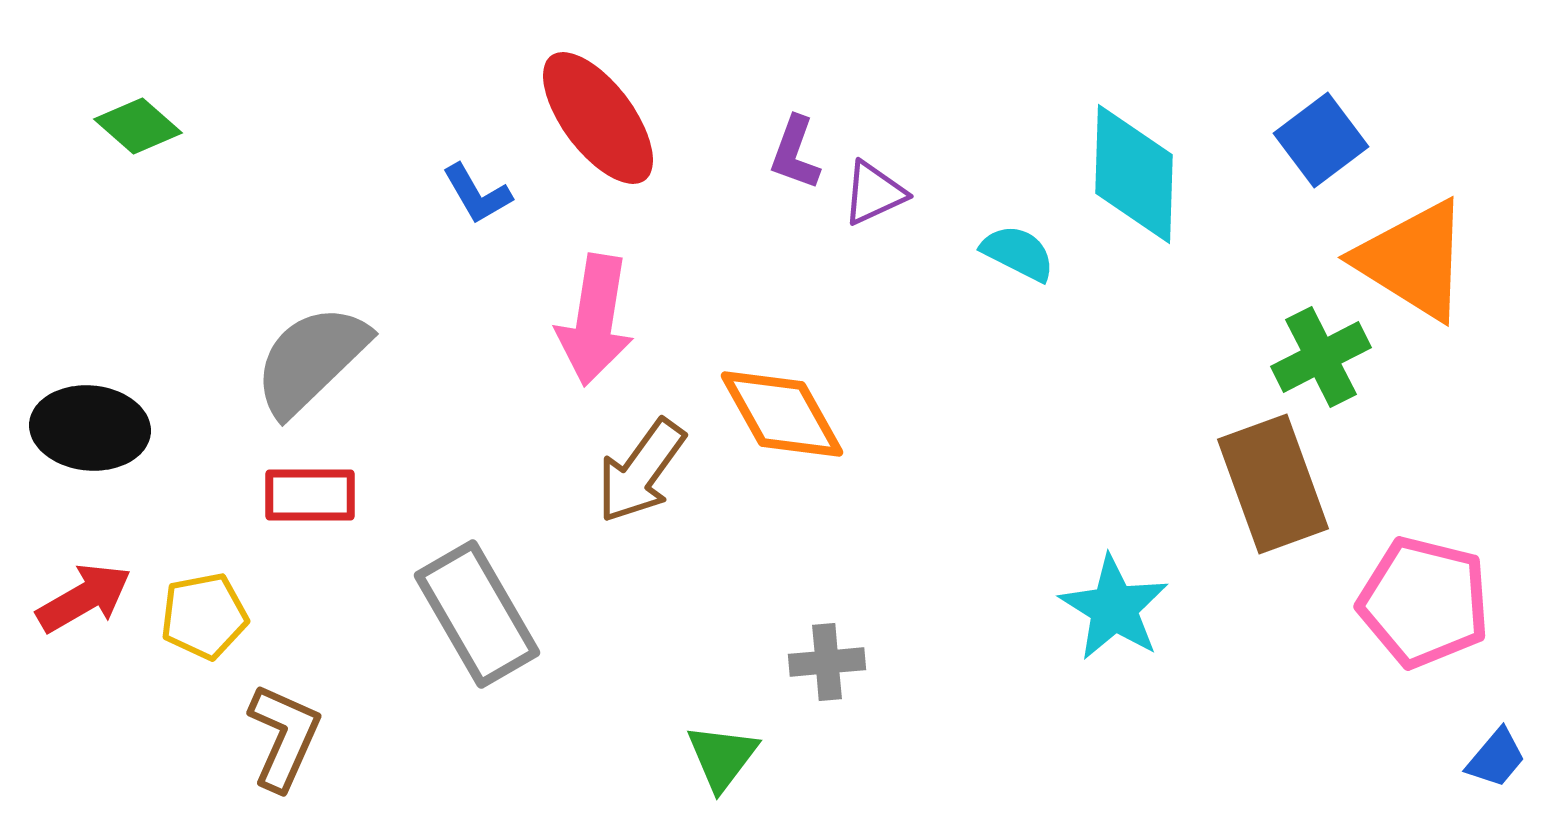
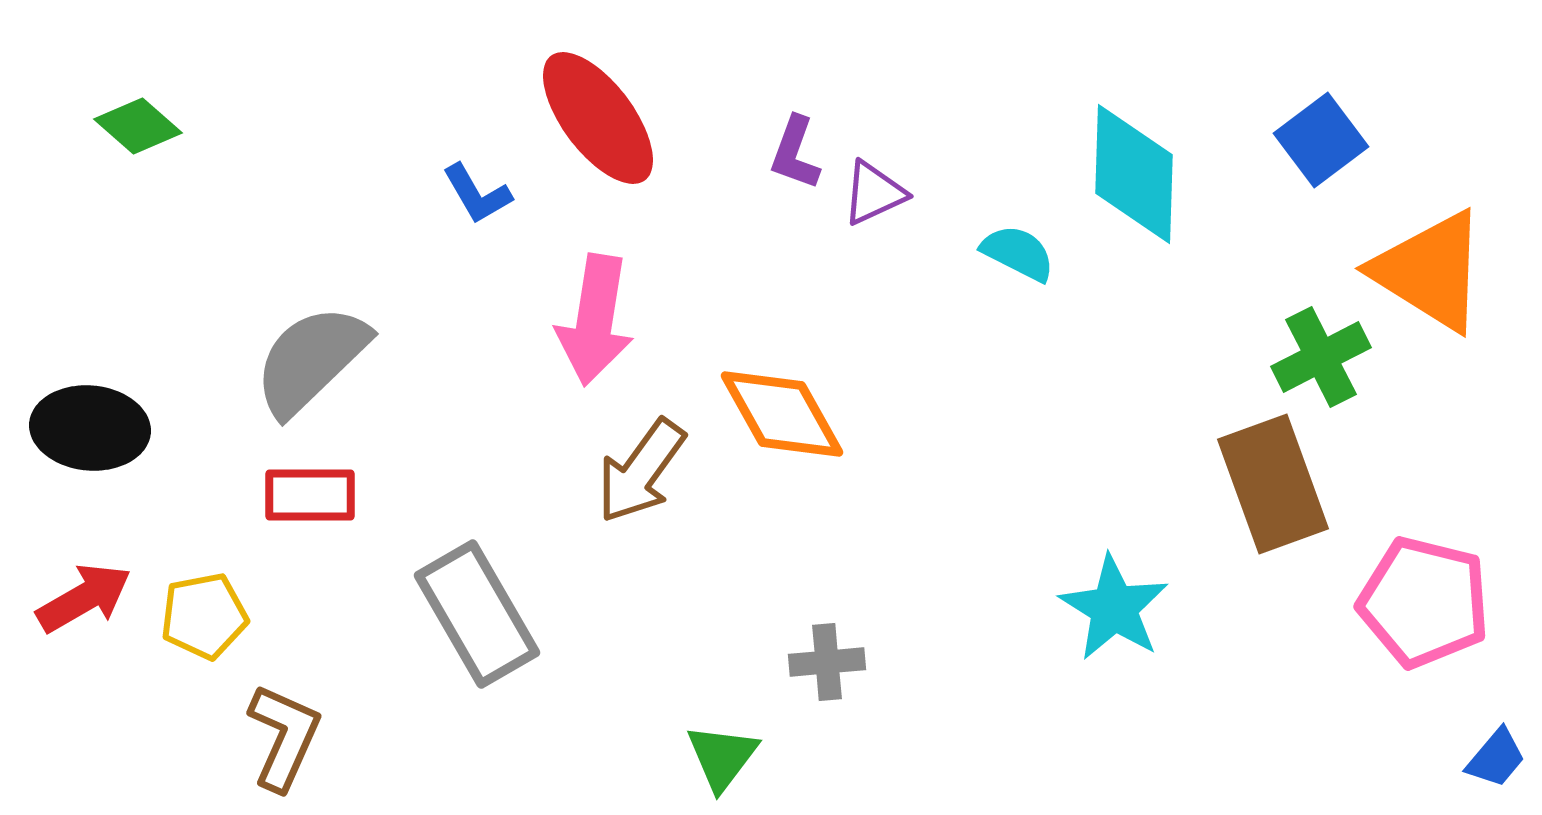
orange triangle: moved 17 px right, 11 px down
